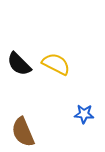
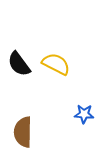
black semicircle: rotated 8 degrees clockwise
brown semicircle: rotated 24 degrees clockwise
